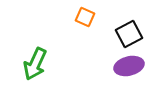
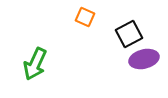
purple ellipse: moved 15 px right, 7 px up
